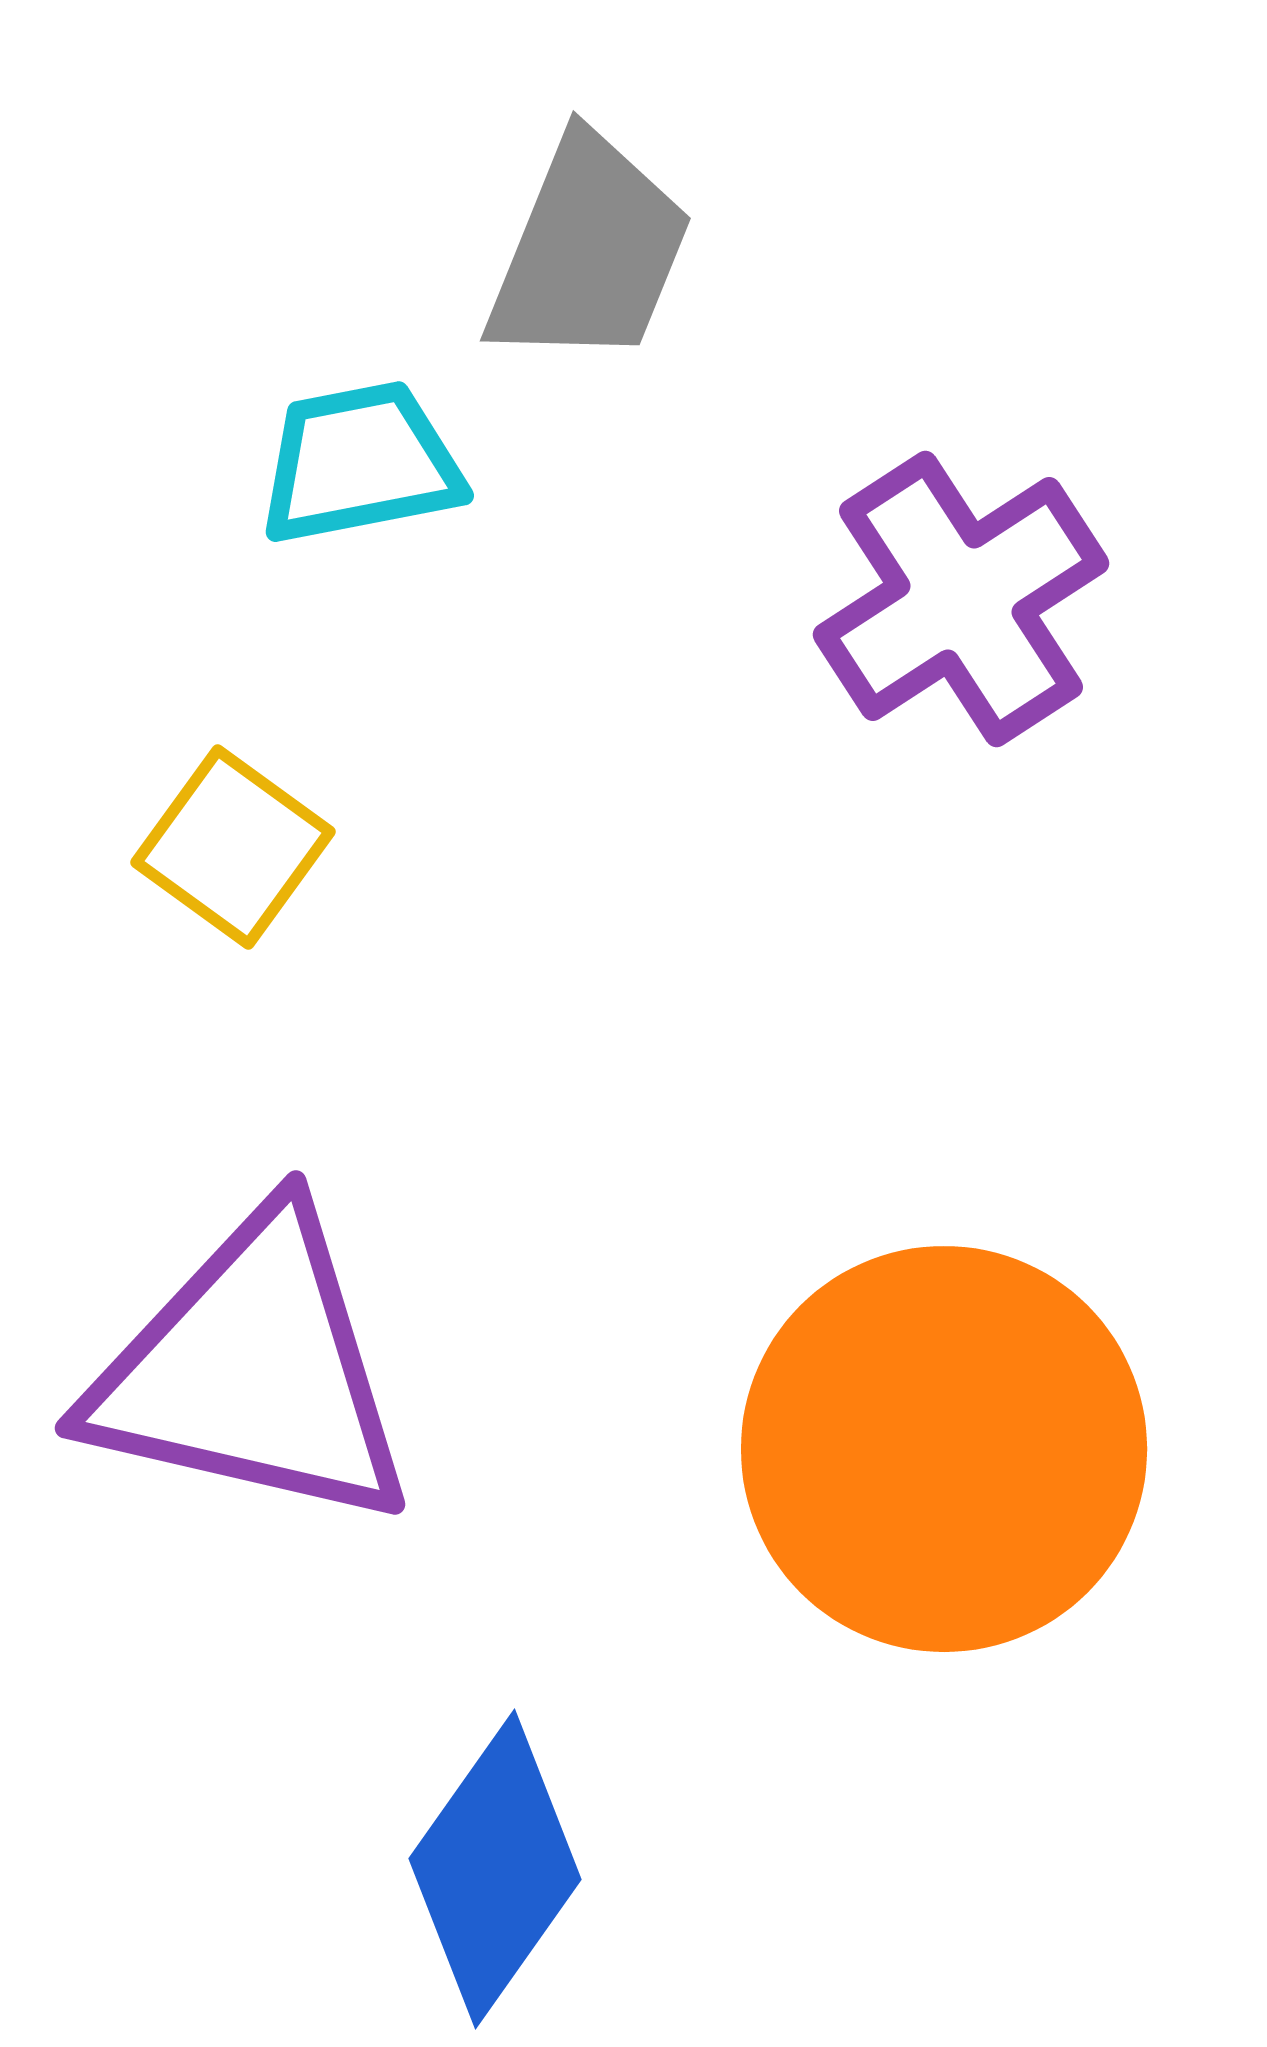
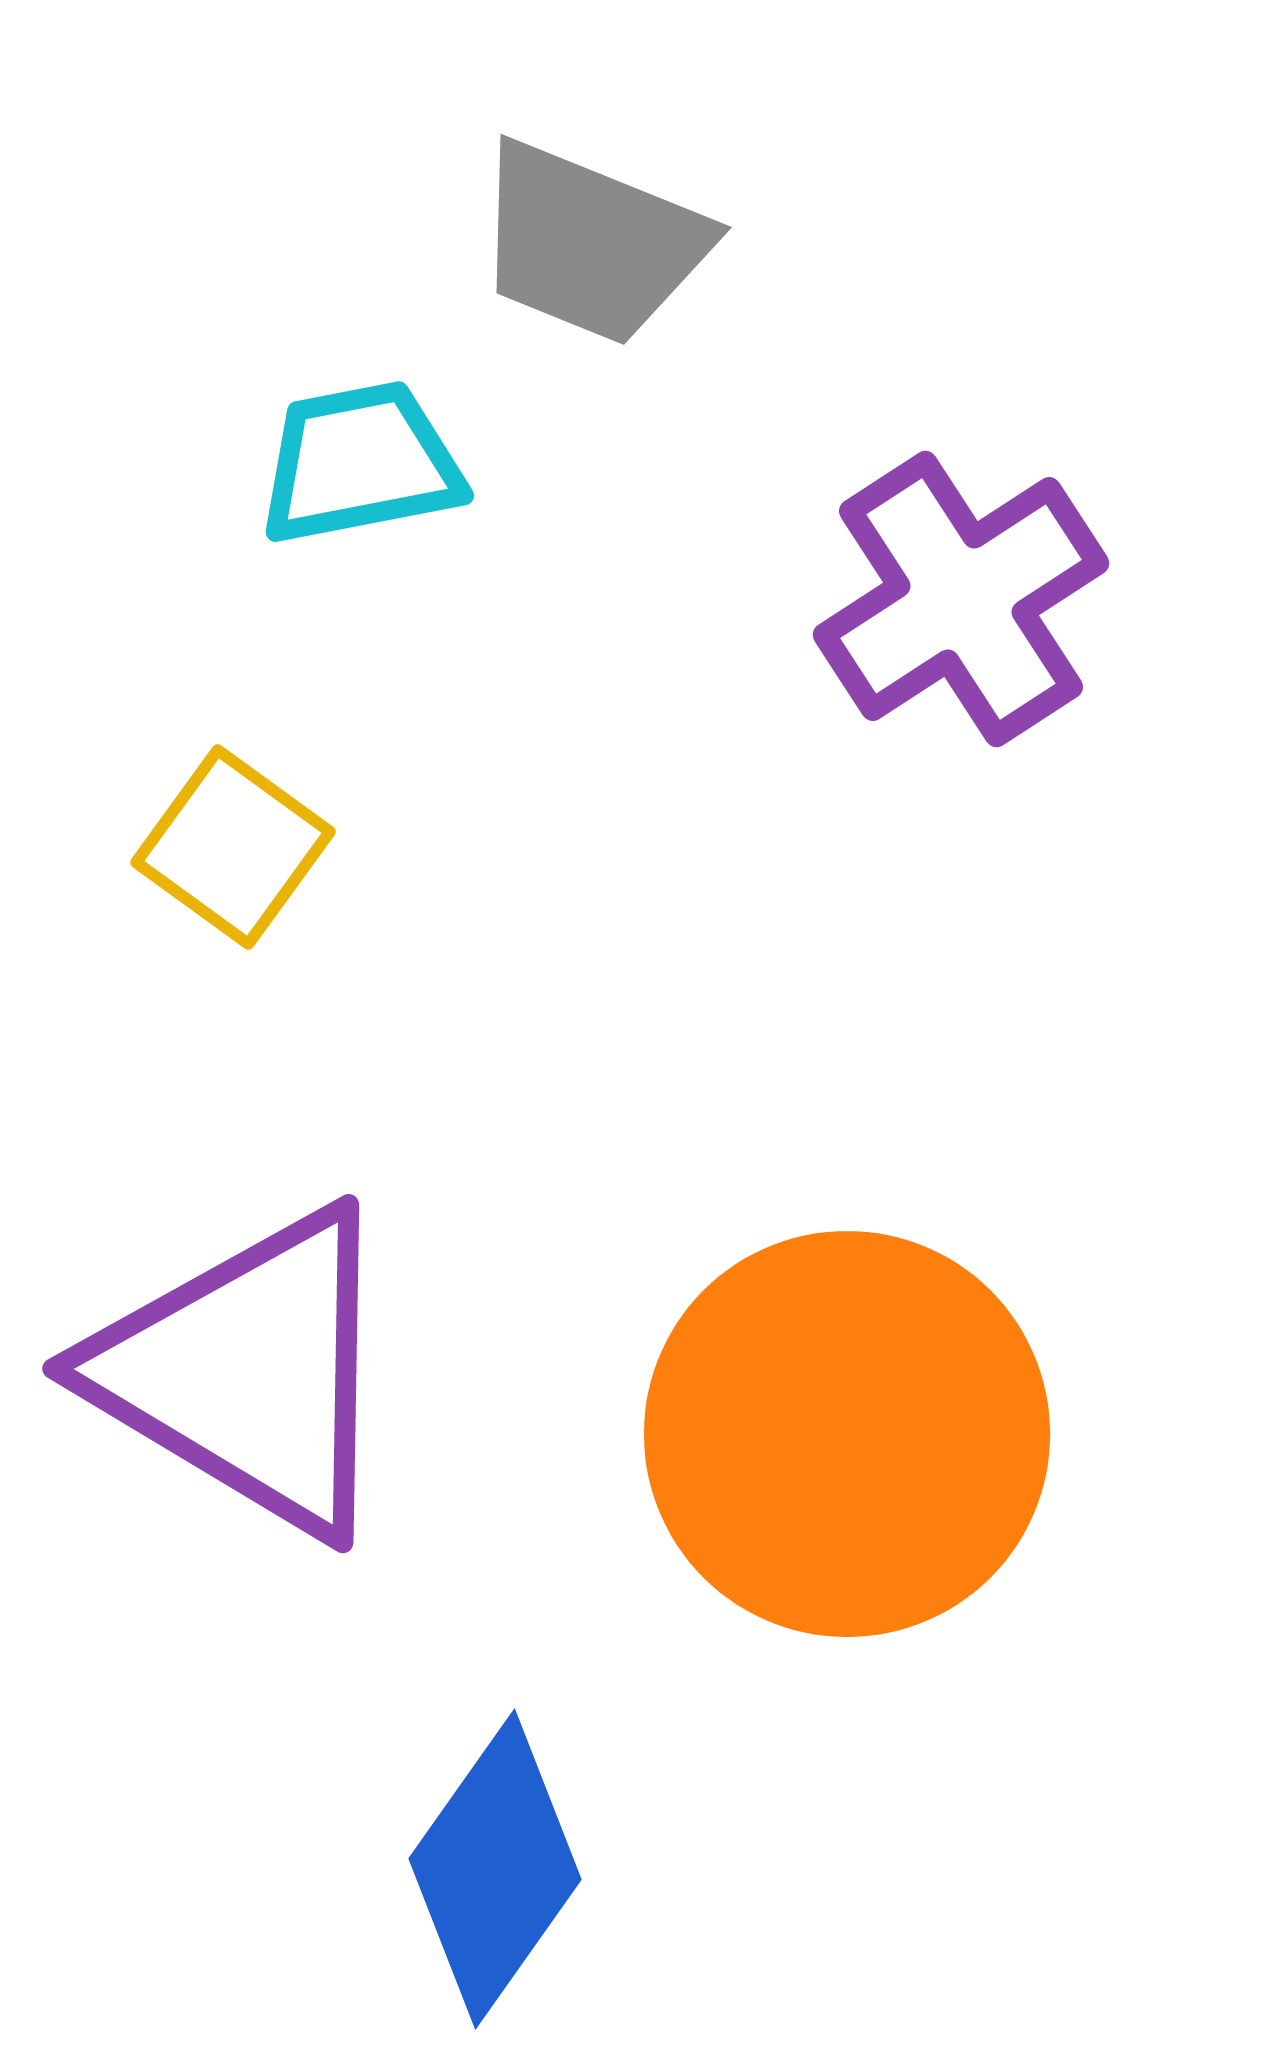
gray trapezoid: moved 2 px right, 8 px up; rotated 90 degrees clockwise
purple triangle: moved 4 px left, 1 px down; rotated 18 degrees clockwise
orange circle: moved 97 px left, 15 px up
